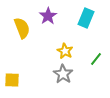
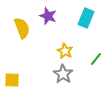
purple star: rotated 18 degrees counterclockwise
